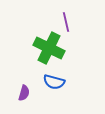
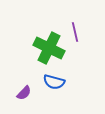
purple line: moved 9 px right, 10 px down
purple semicircle: rotated 28 degrees clockwise
